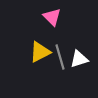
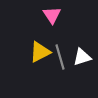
pink triangle: moved 2 px up; rotated 12 degrees clockwise
white triangle: moved 3 px right, 2 px up
